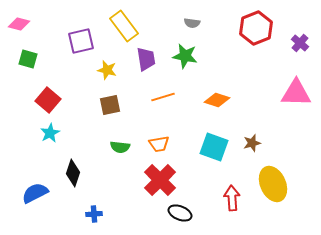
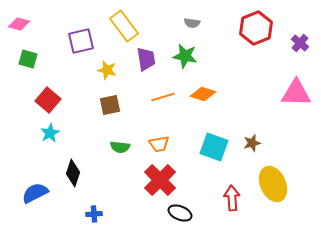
orange diamond: moved 14 px left, 6 px up
